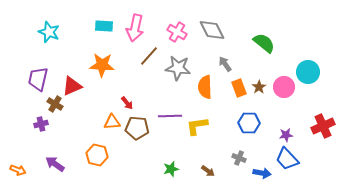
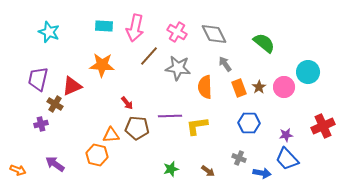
gray diamond: moved 2 px right, 4 px down
orange triangle: moved 1 px left, 13 px down
